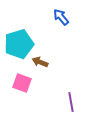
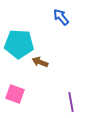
cyan pentagon: rotated 20 degrees clockwise
pink square: moved 7 px left, 11 px down
